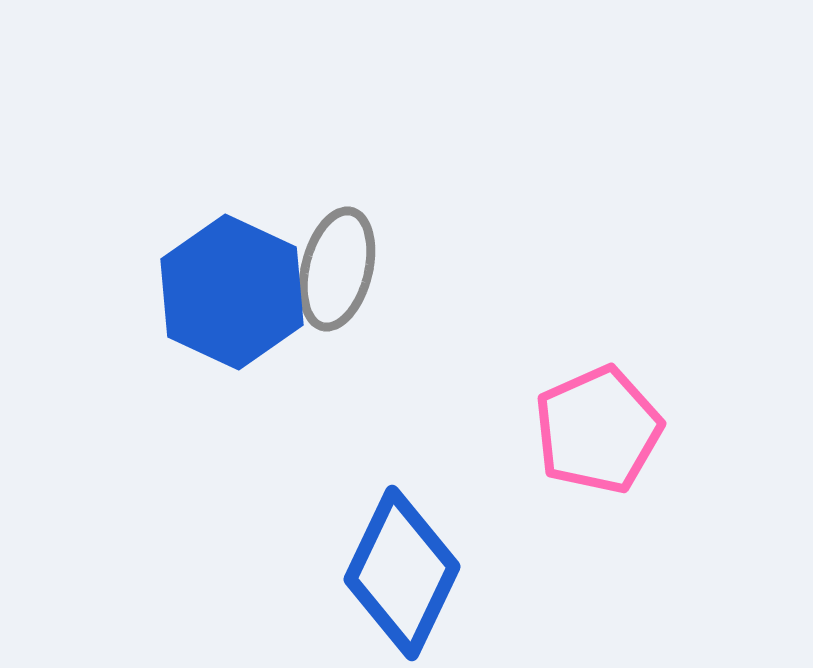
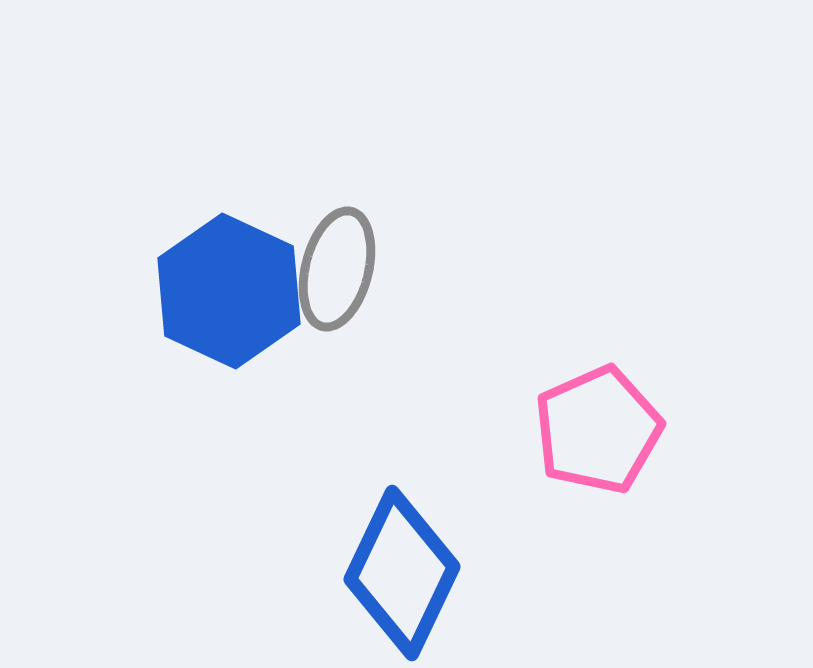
blue hexagon: moved 3 px left, 1 px up
